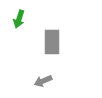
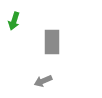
green arrow: moved 5 px left, 2 px down
